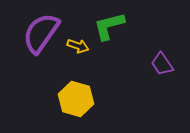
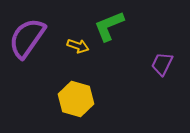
green L-shape: rotated 8 degrees counterclockwise
purple semicircle: moved 14 px left, 5 px down
purple trapezoid: rotated 60 degrees clockwise
